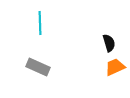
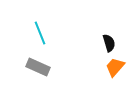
cyan line: moved 10 px down; rotated 20 degrees counterclockwise
orange trapezoid: rotated 25 degrees counterclockwise
